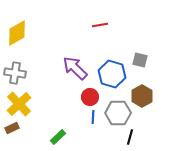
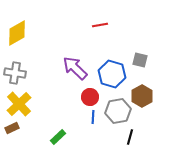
gray hexagon: moved 2 px up; rotated 10 degrees counterclockwise
